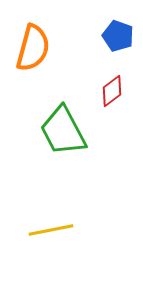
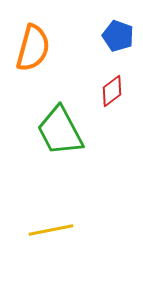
green trapezoid: moved 3 px left
